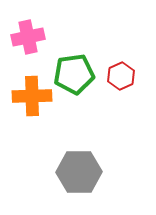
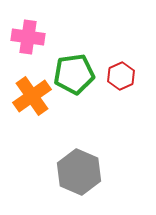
pink cross: rotated 20 degrees clockwise
orange cross: rotated 33 degrees counterclockwise
gray hexagon: rotated 24 degrees clockwise
